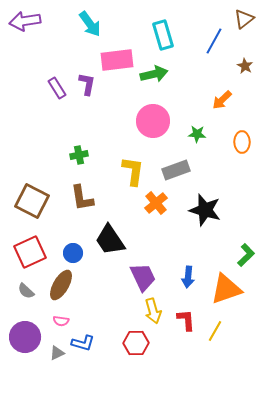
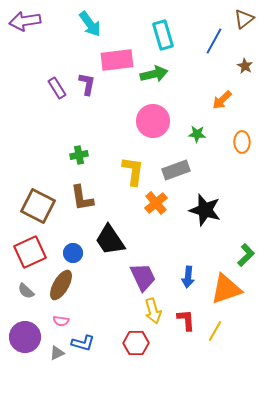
brown square: moved 6 px right, 5 px down
